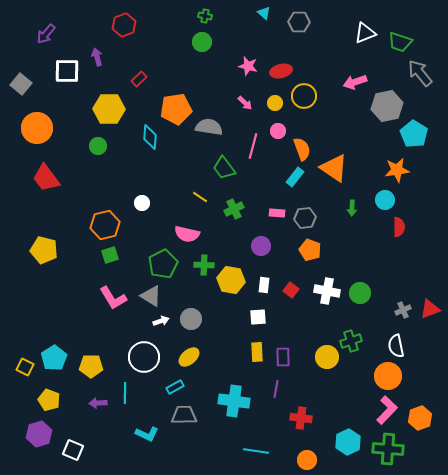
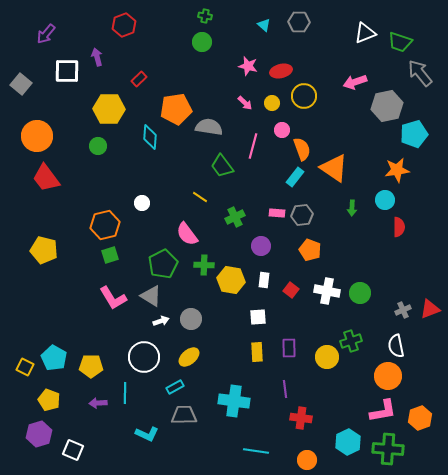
cyan triangle at (264, 13): moved 12 px down
yellow circle at (275, 103): moved 3 px left
orange circle at (37, 128): moved 8 px down
pink circle at (278, 131): moved 4 px right, 1 px up
cyan pentagon at (414, 134): rotated 24 degrees clockwise
green trapezoid at (224, 168): moved 2 px left, 2 px up
green cross at (234, 209): moved 1 px right, 8 px down
gray hexagon at (305, 218): moved 3 px left, 3 px up
pink semicircle at (187, 234): rotated 40 degrees clockwise
white rectangle at (264, 285): moved 5 px up
purple rectangle at (283, 357): moved 6 px right, 9 px up
cyan pentagon at (54, 358): rotated 10 degrees counterclockwise
purple line at (276, 389): moved 9 px right; rotated 18 degrees counterclockwise
pink L-shape at (387, 410): moved 4 px left, 1 px down; rotated 36 degrees clockwise
